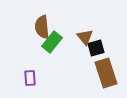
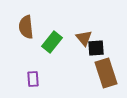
brown semicircle: moved 16 px left
brown triangle: moved 1 px left, 1 px down
black square: rotated 12 degrees clockwise
purple rectangle: moved 3 px right, 1 px down
